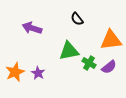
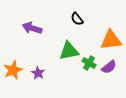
orange star: moved 2 px left, 2 px up
